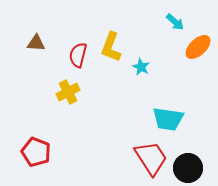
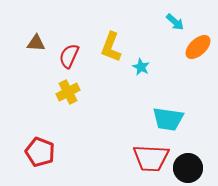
red semicircle: moved 9 px left, 1 px down; rotated 10 degrees clockwise
red pentagon: moved 4 px right
red trapezoid: rotated 126 degrees clockwise
